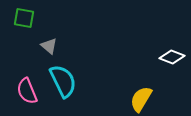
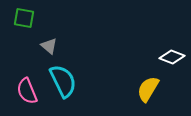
yellow semicircle: moved 7 px right, 10 px up
